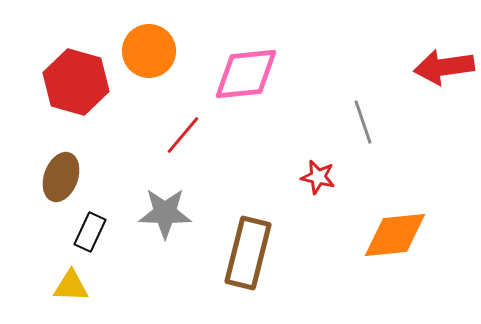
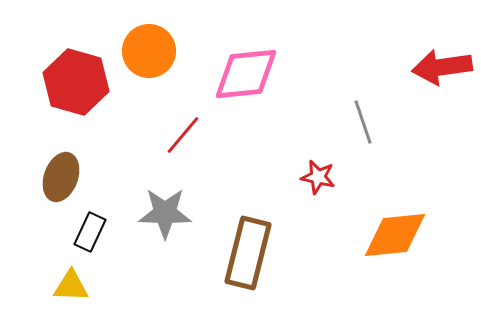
red arrow: moved 2 px left
